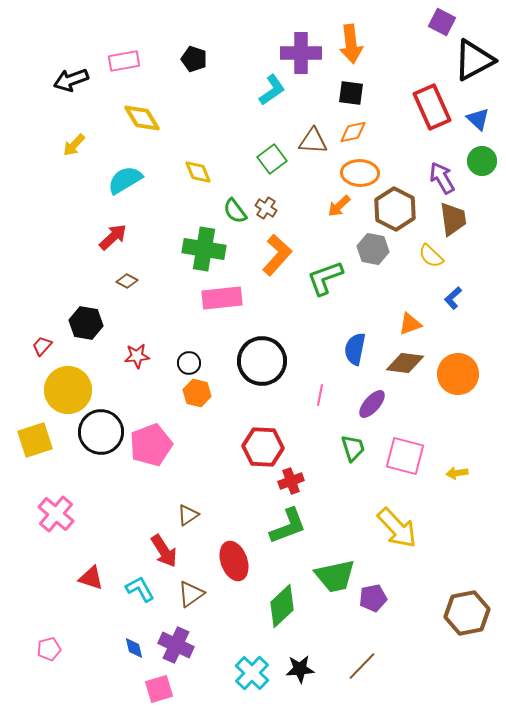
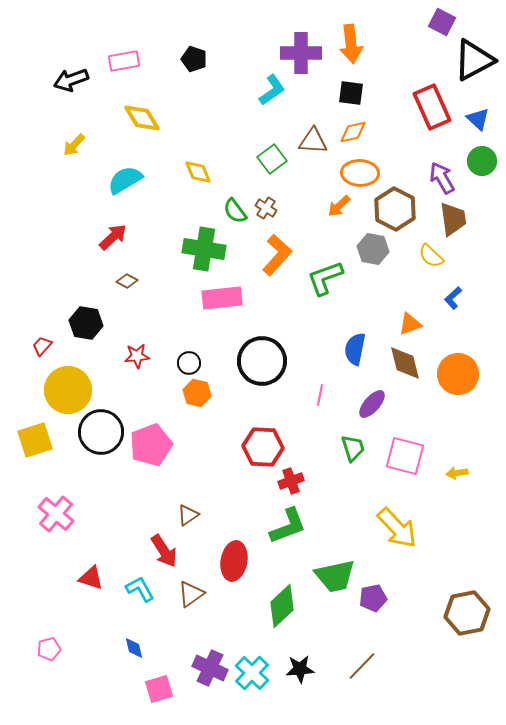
brown diamond at (405, 363): rotated 69 degrees clockwise
red ellipse at (234, 561): rotated 30 degrees clockwise
purple cross at (176, 645): moved 34 px right, 23 px down
